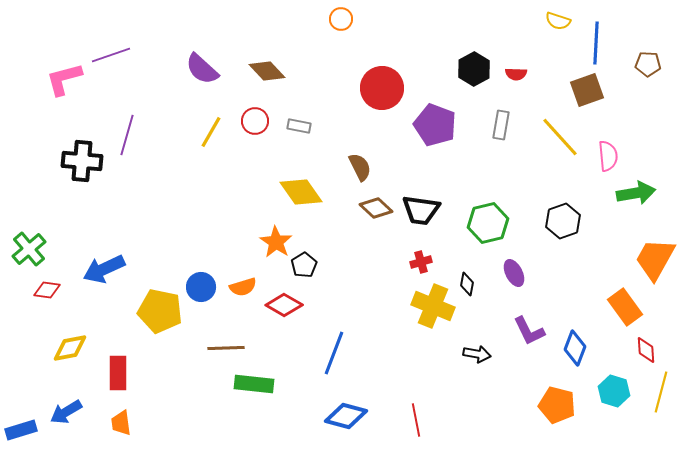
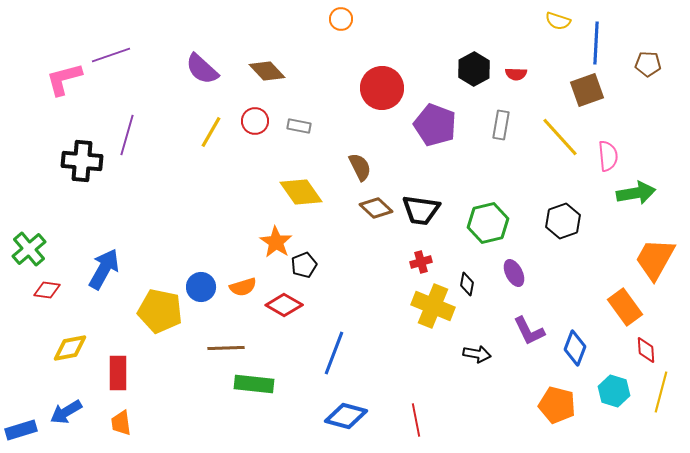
black pentagon at (304, 265): rotated 10 degrees clockwise
blue arrow at (104, 269): rotated 144 degrees clockwise
